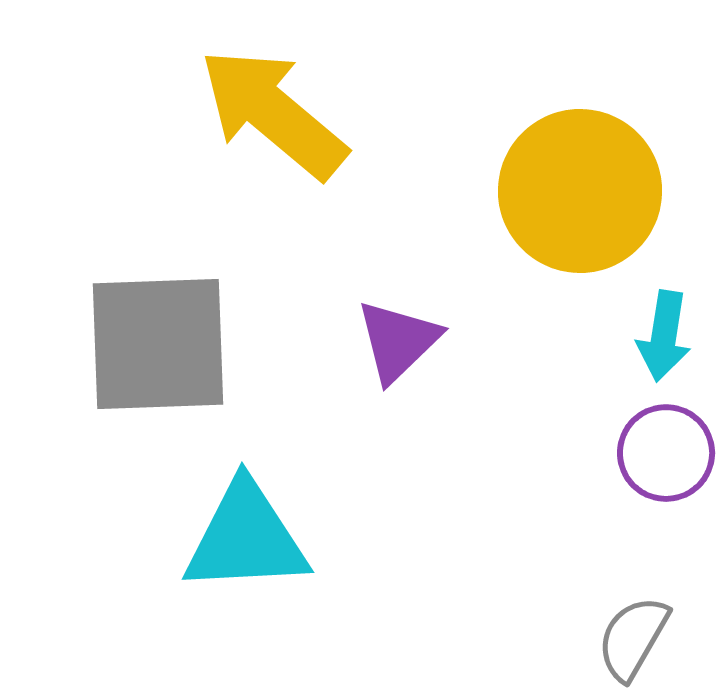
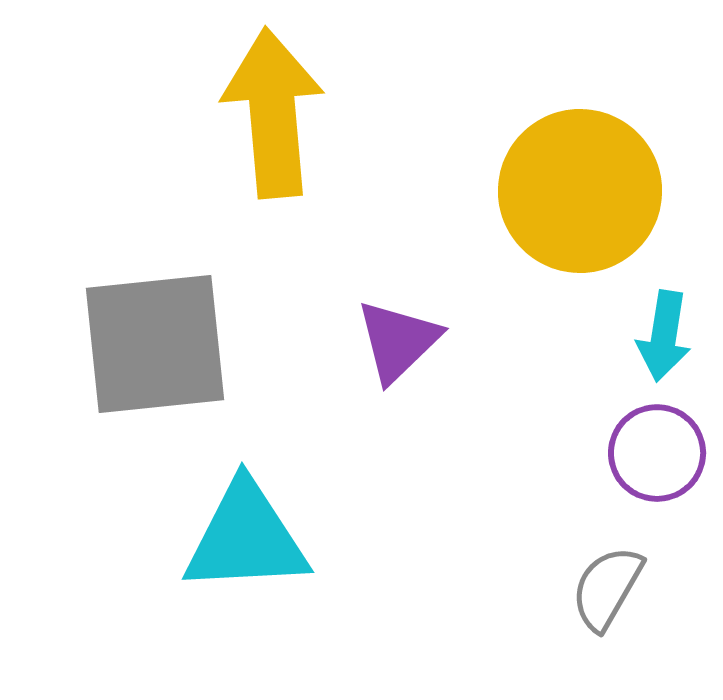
yellow arrow: rotated 45 degrees clockwise
gray square: moved 3 px left; rotated 4 degrees counterclockwise
purple circle: moved 9 px left
gray semicircle: moved 26 px left, 50 px up
